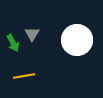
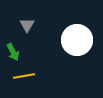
gray triangle: moved 5 px left, 9 px up
green arrow: moved 9 px down
